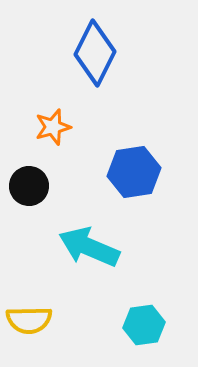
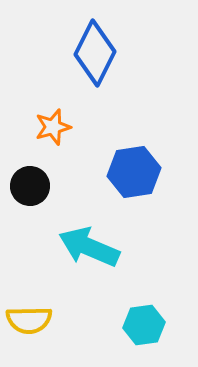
black circle: moved 1 px right
